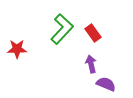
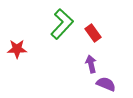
green L-shape: moved 5 px up
